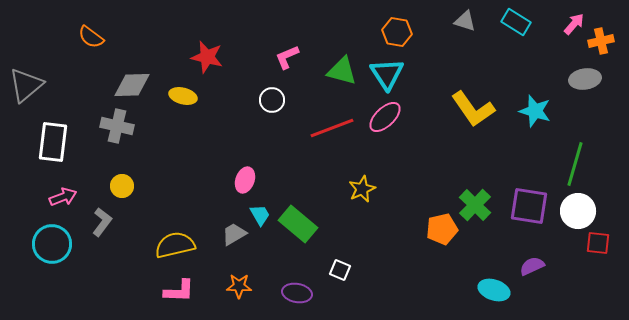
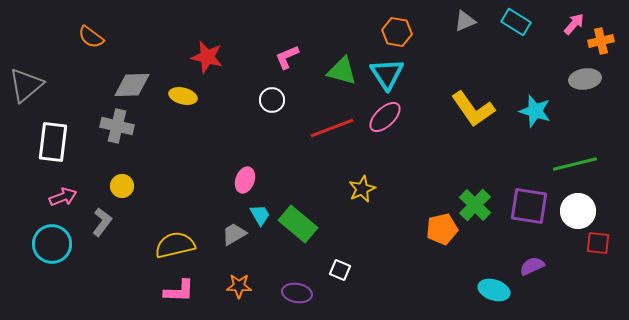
gray triangle at (465, 21): rotated 40 degrees counterclockwise
green line at (575, 164): rotated 60 degrees clockwise
